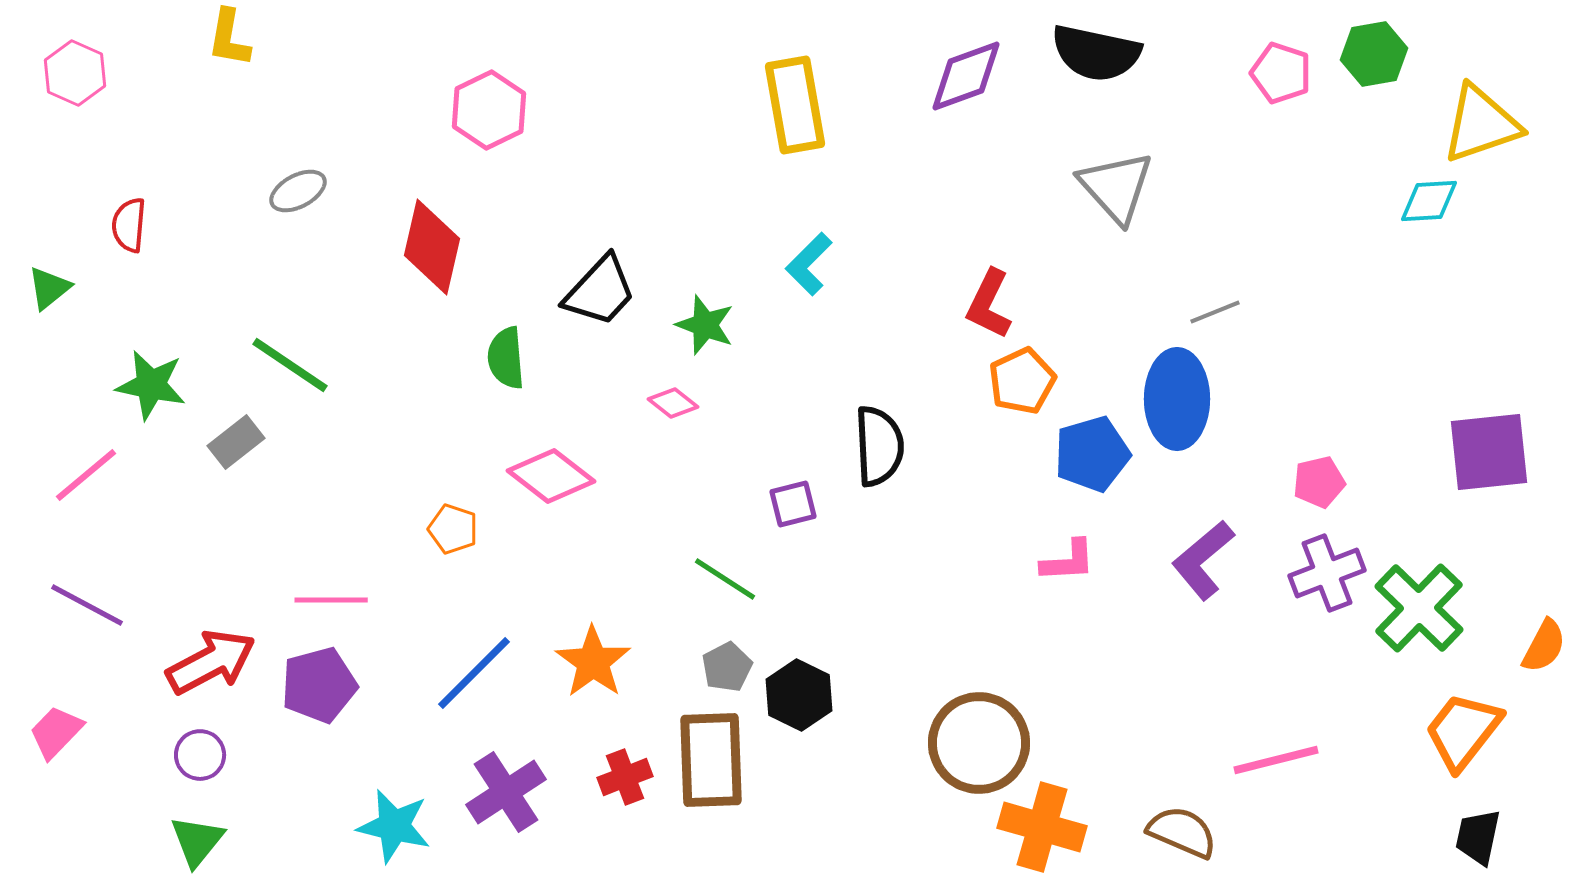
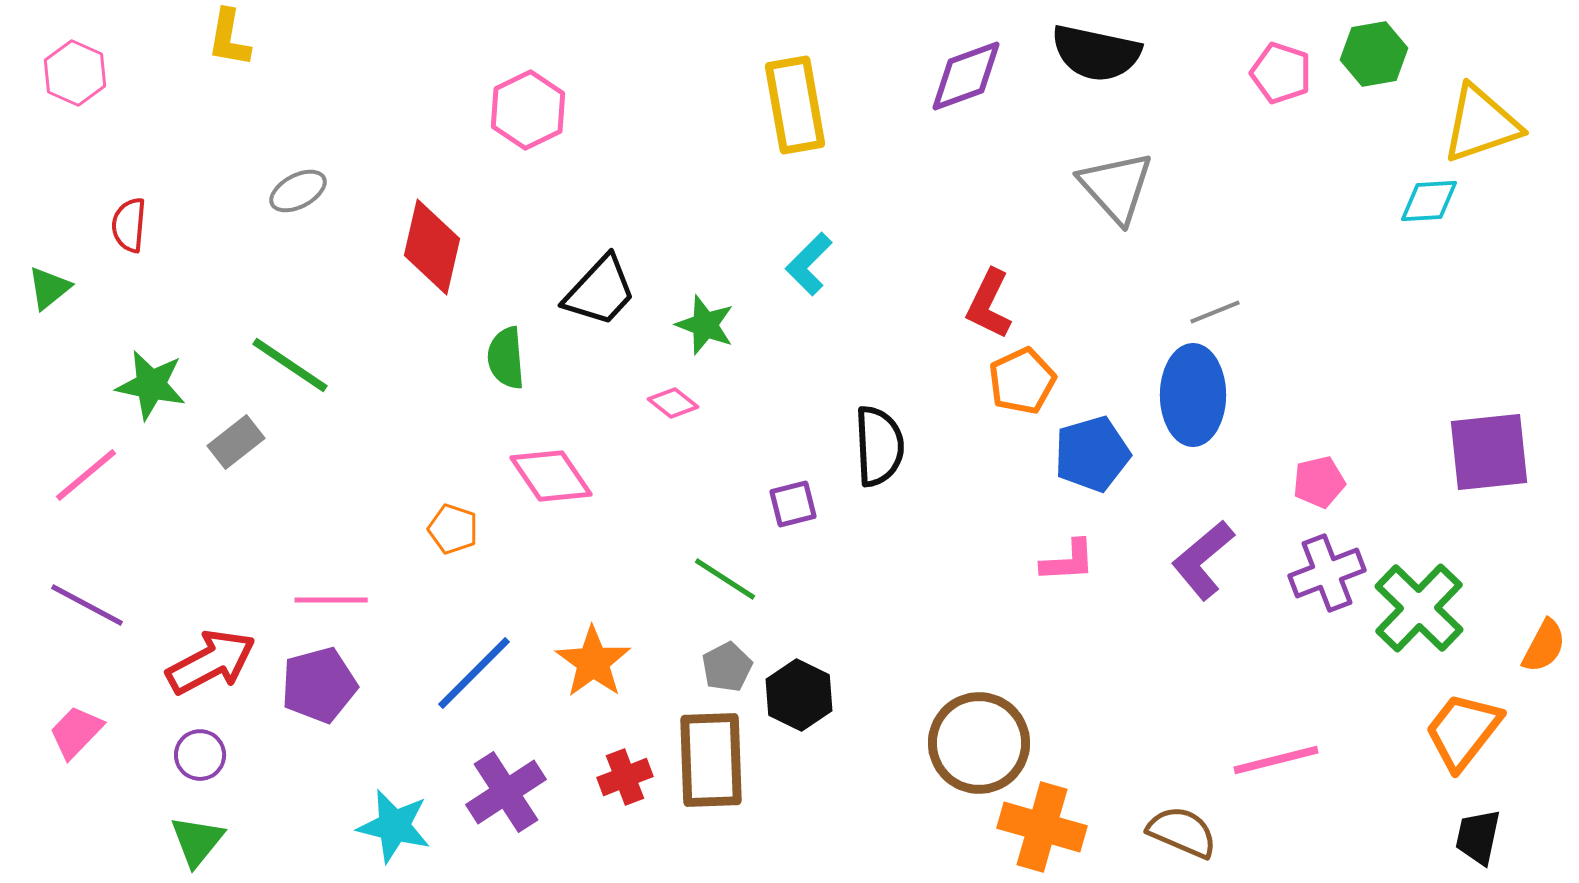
pink hexagon at (489, 110): moved 39 px right
blue ellipse at (1177, 399): moved 16 px right, 4 px up
pink diamond at (551, 476): rotated 18 degrees clockwise
pink trapezoid at (56, 732): moved 20 px right
